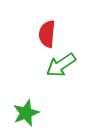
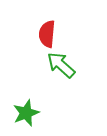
green arrow: rotated 76 degrees clockwise
